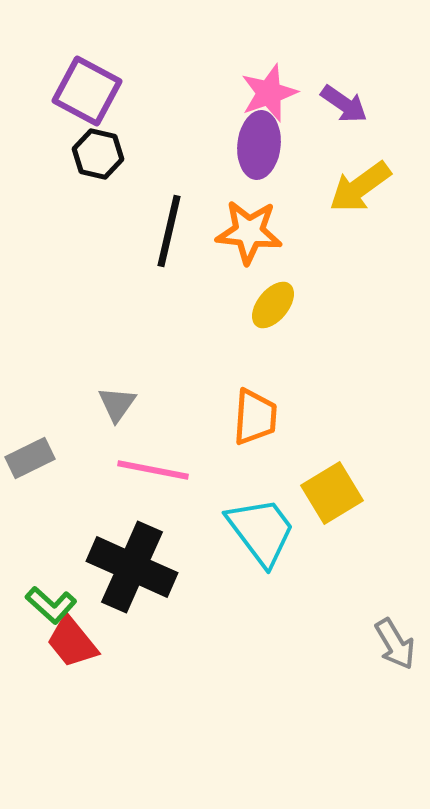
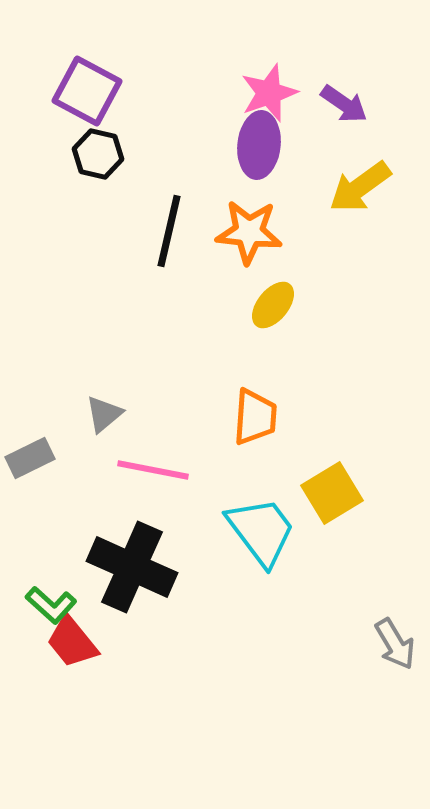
gray triangle: moved 13 px left, 10 px down; rotated 15 degrees clockwise
